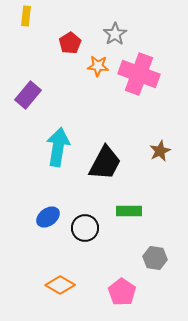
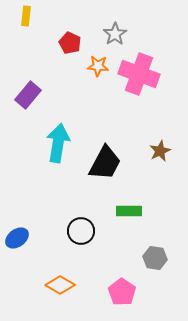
red pentagon: rotated 15 degrees counterclockwise
cyan arrow: moved 4 px up
blue ellipse: moved 31 px left, 21 px down
black circle: moved 4 px left, 3 px down
